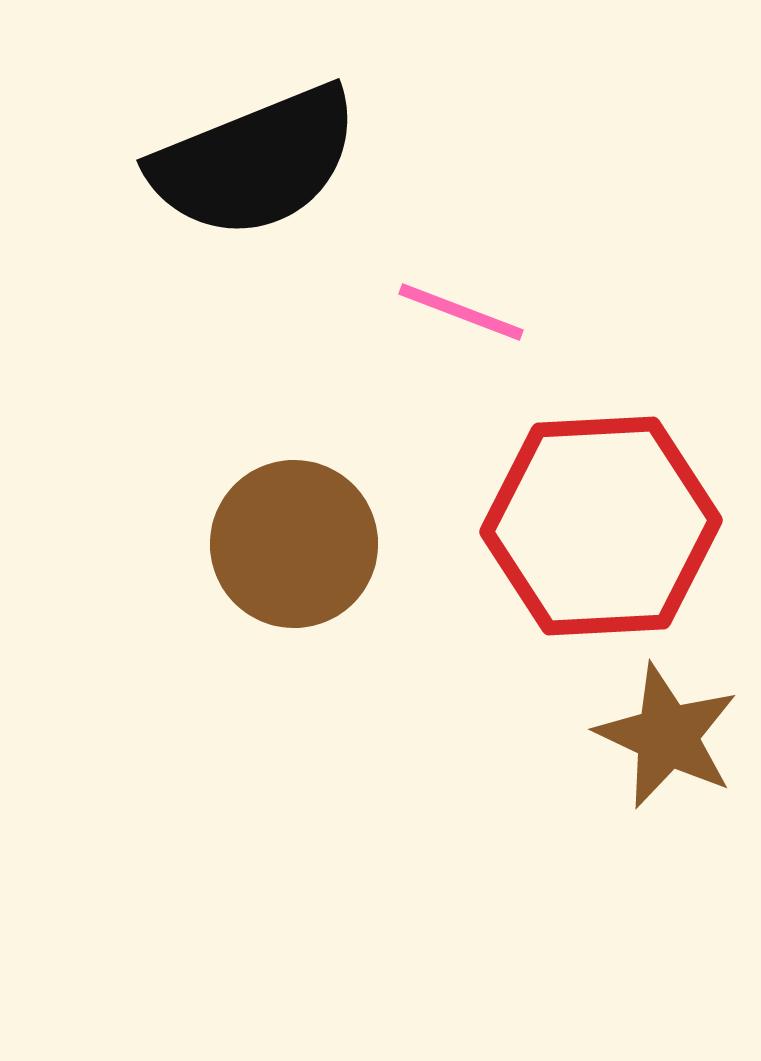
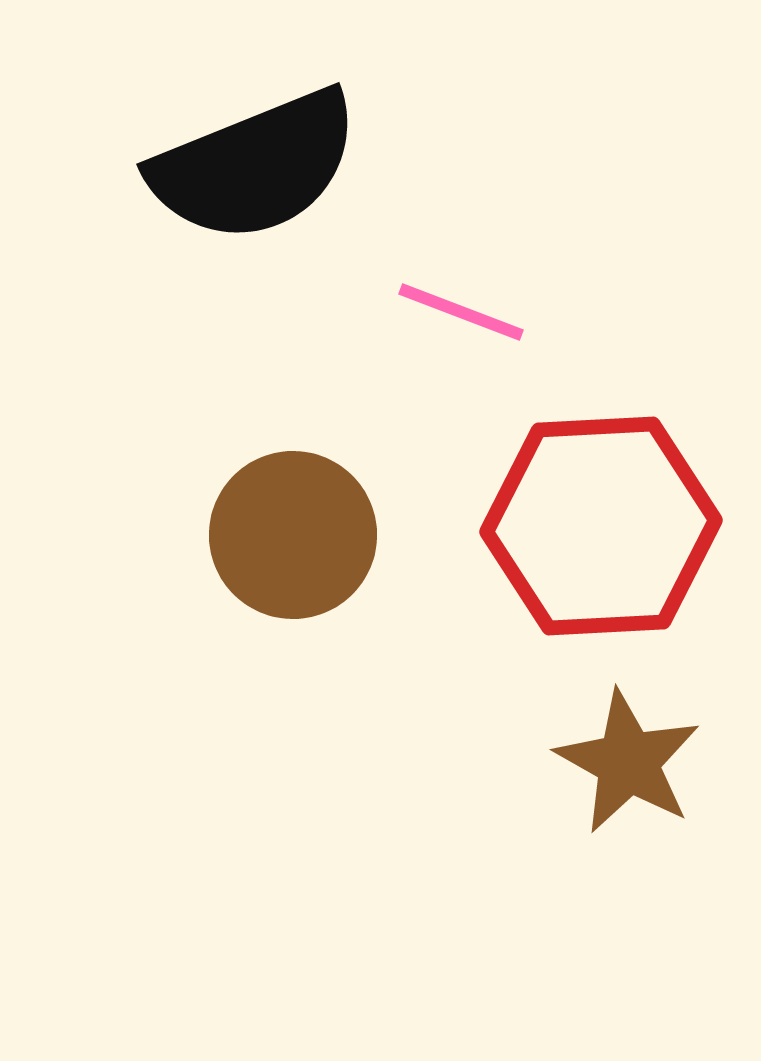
black semicircle: moved 4 px down
brown circle: moved 1 px left, 9 px up
brown star: moved 39 px left, 26 px down; rotated 4 degrees clockwise
